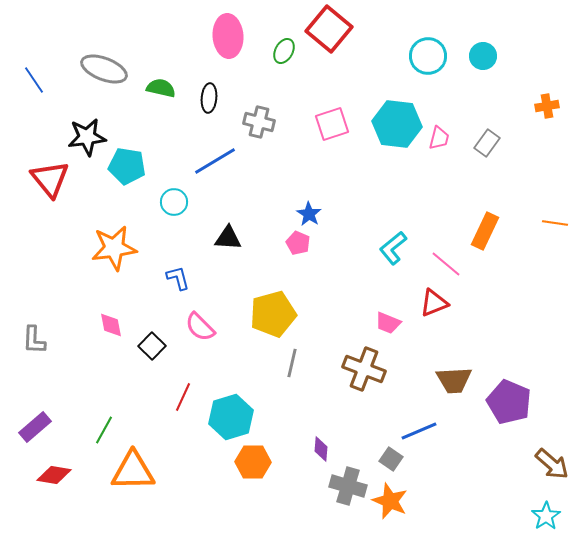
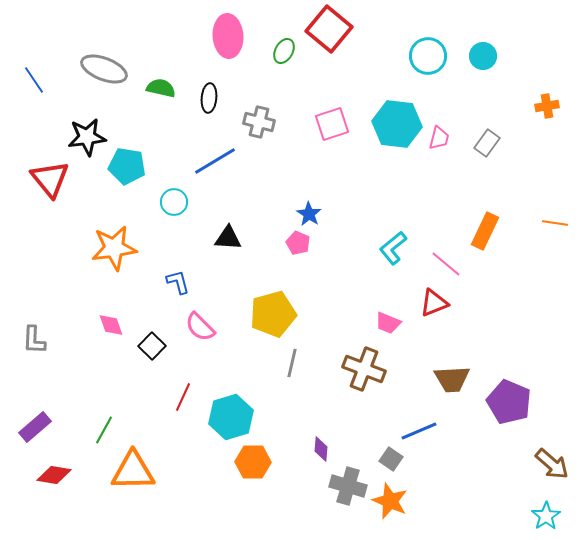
blue L-shape at (178, 278): moved 4 px down
pink diamond at (111, 325): rotated 8 degrees counterclockwise
brown trapezoid at (454, 380): moved 2 px left, 1 px up
